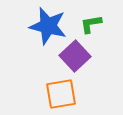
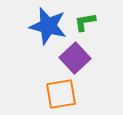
green L-shape: moved 6 px left, 2 px up
purple square: moved 2 px down
